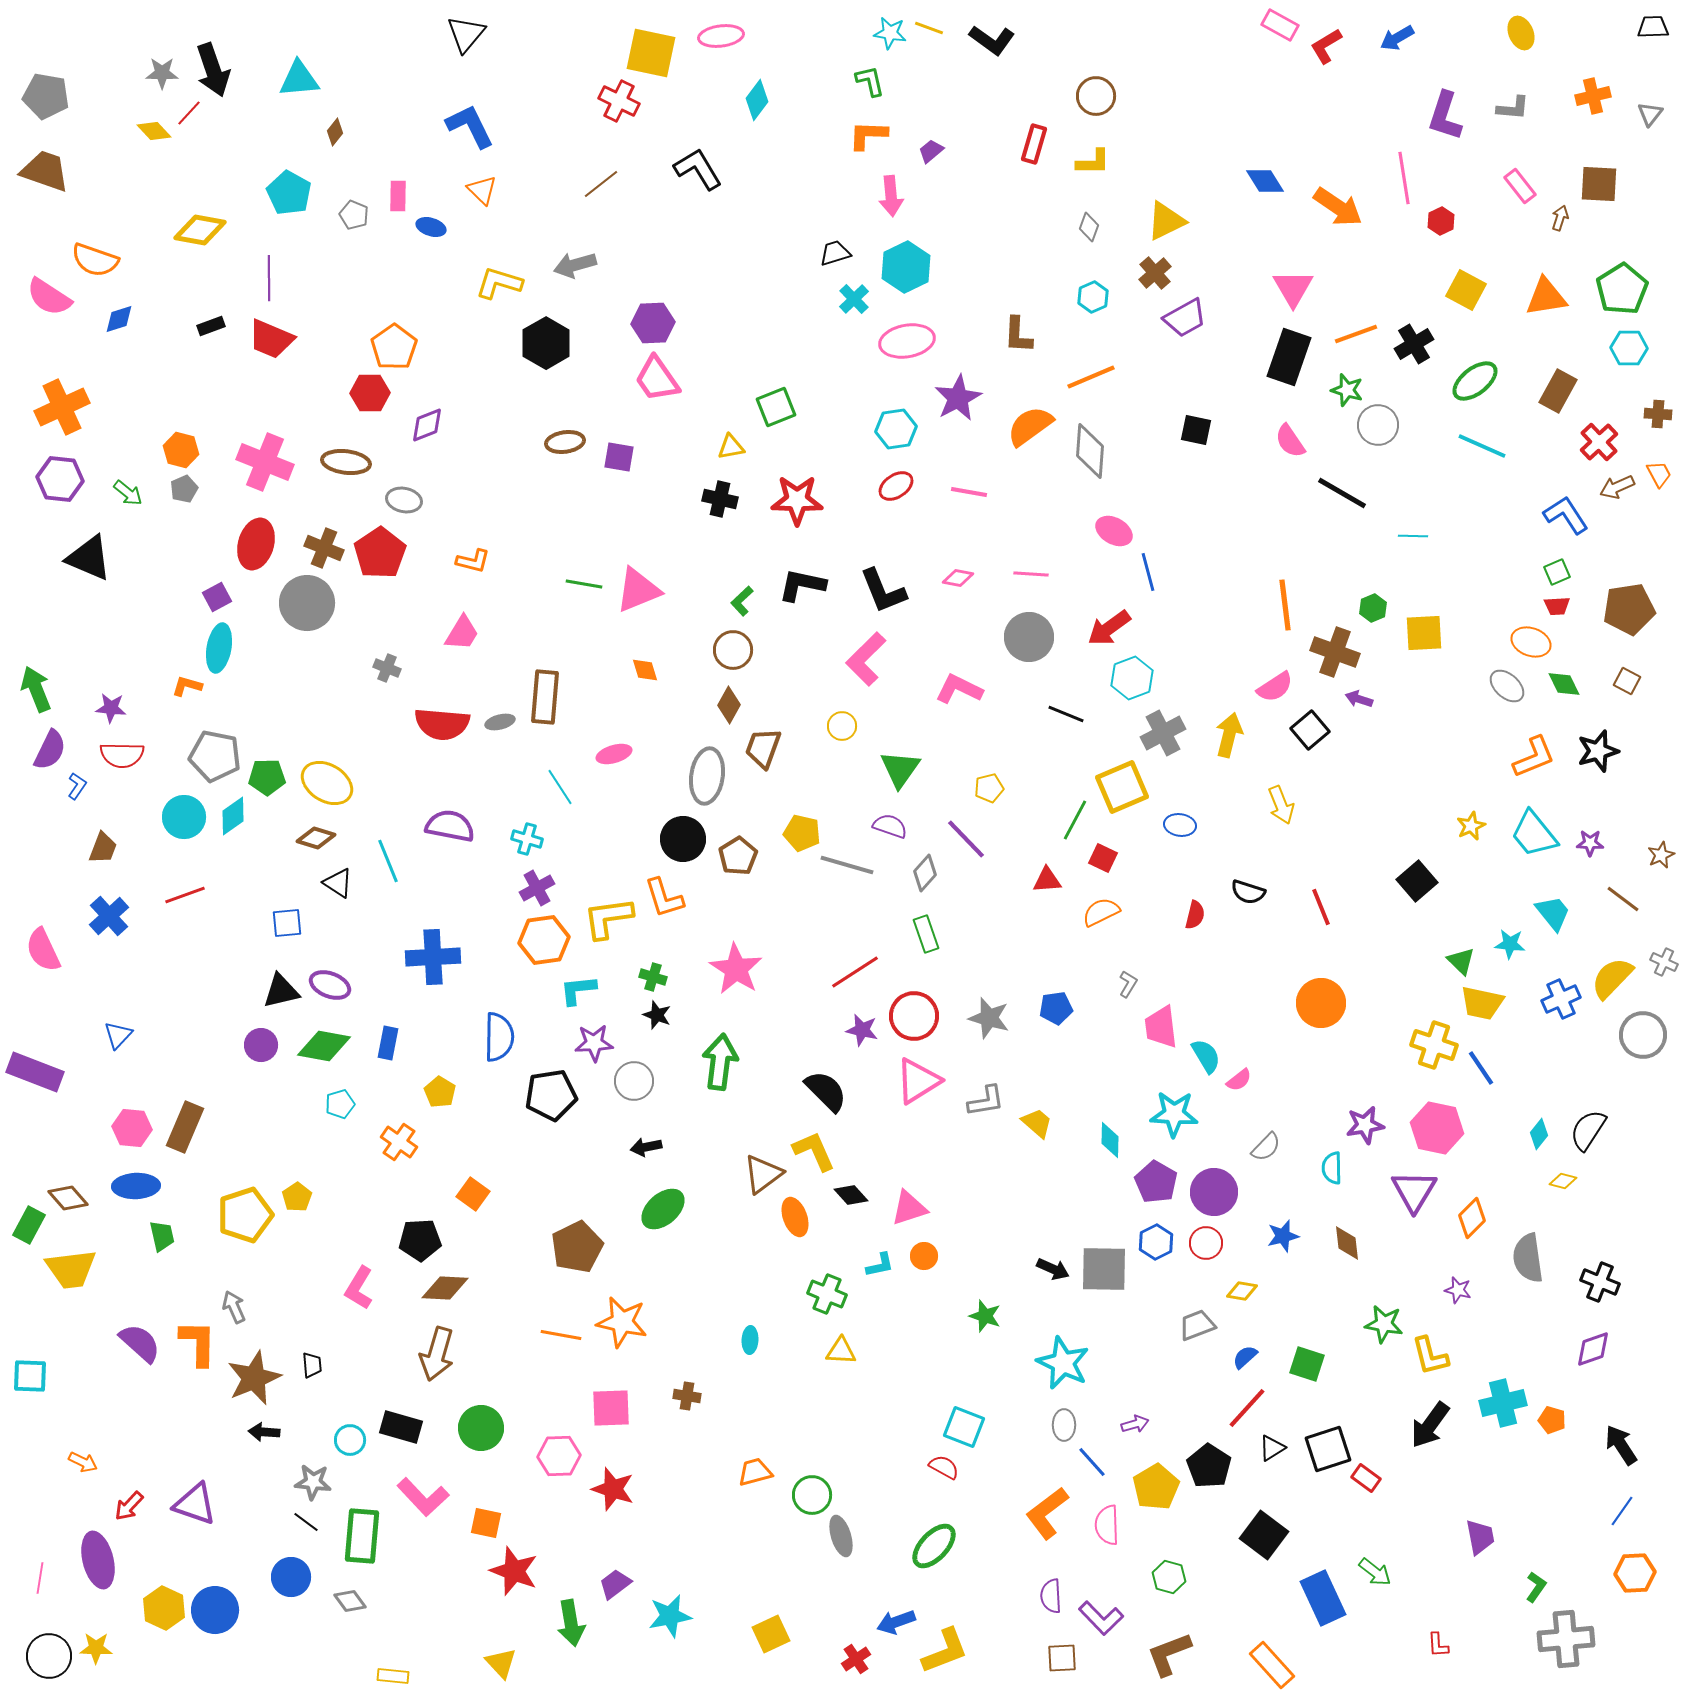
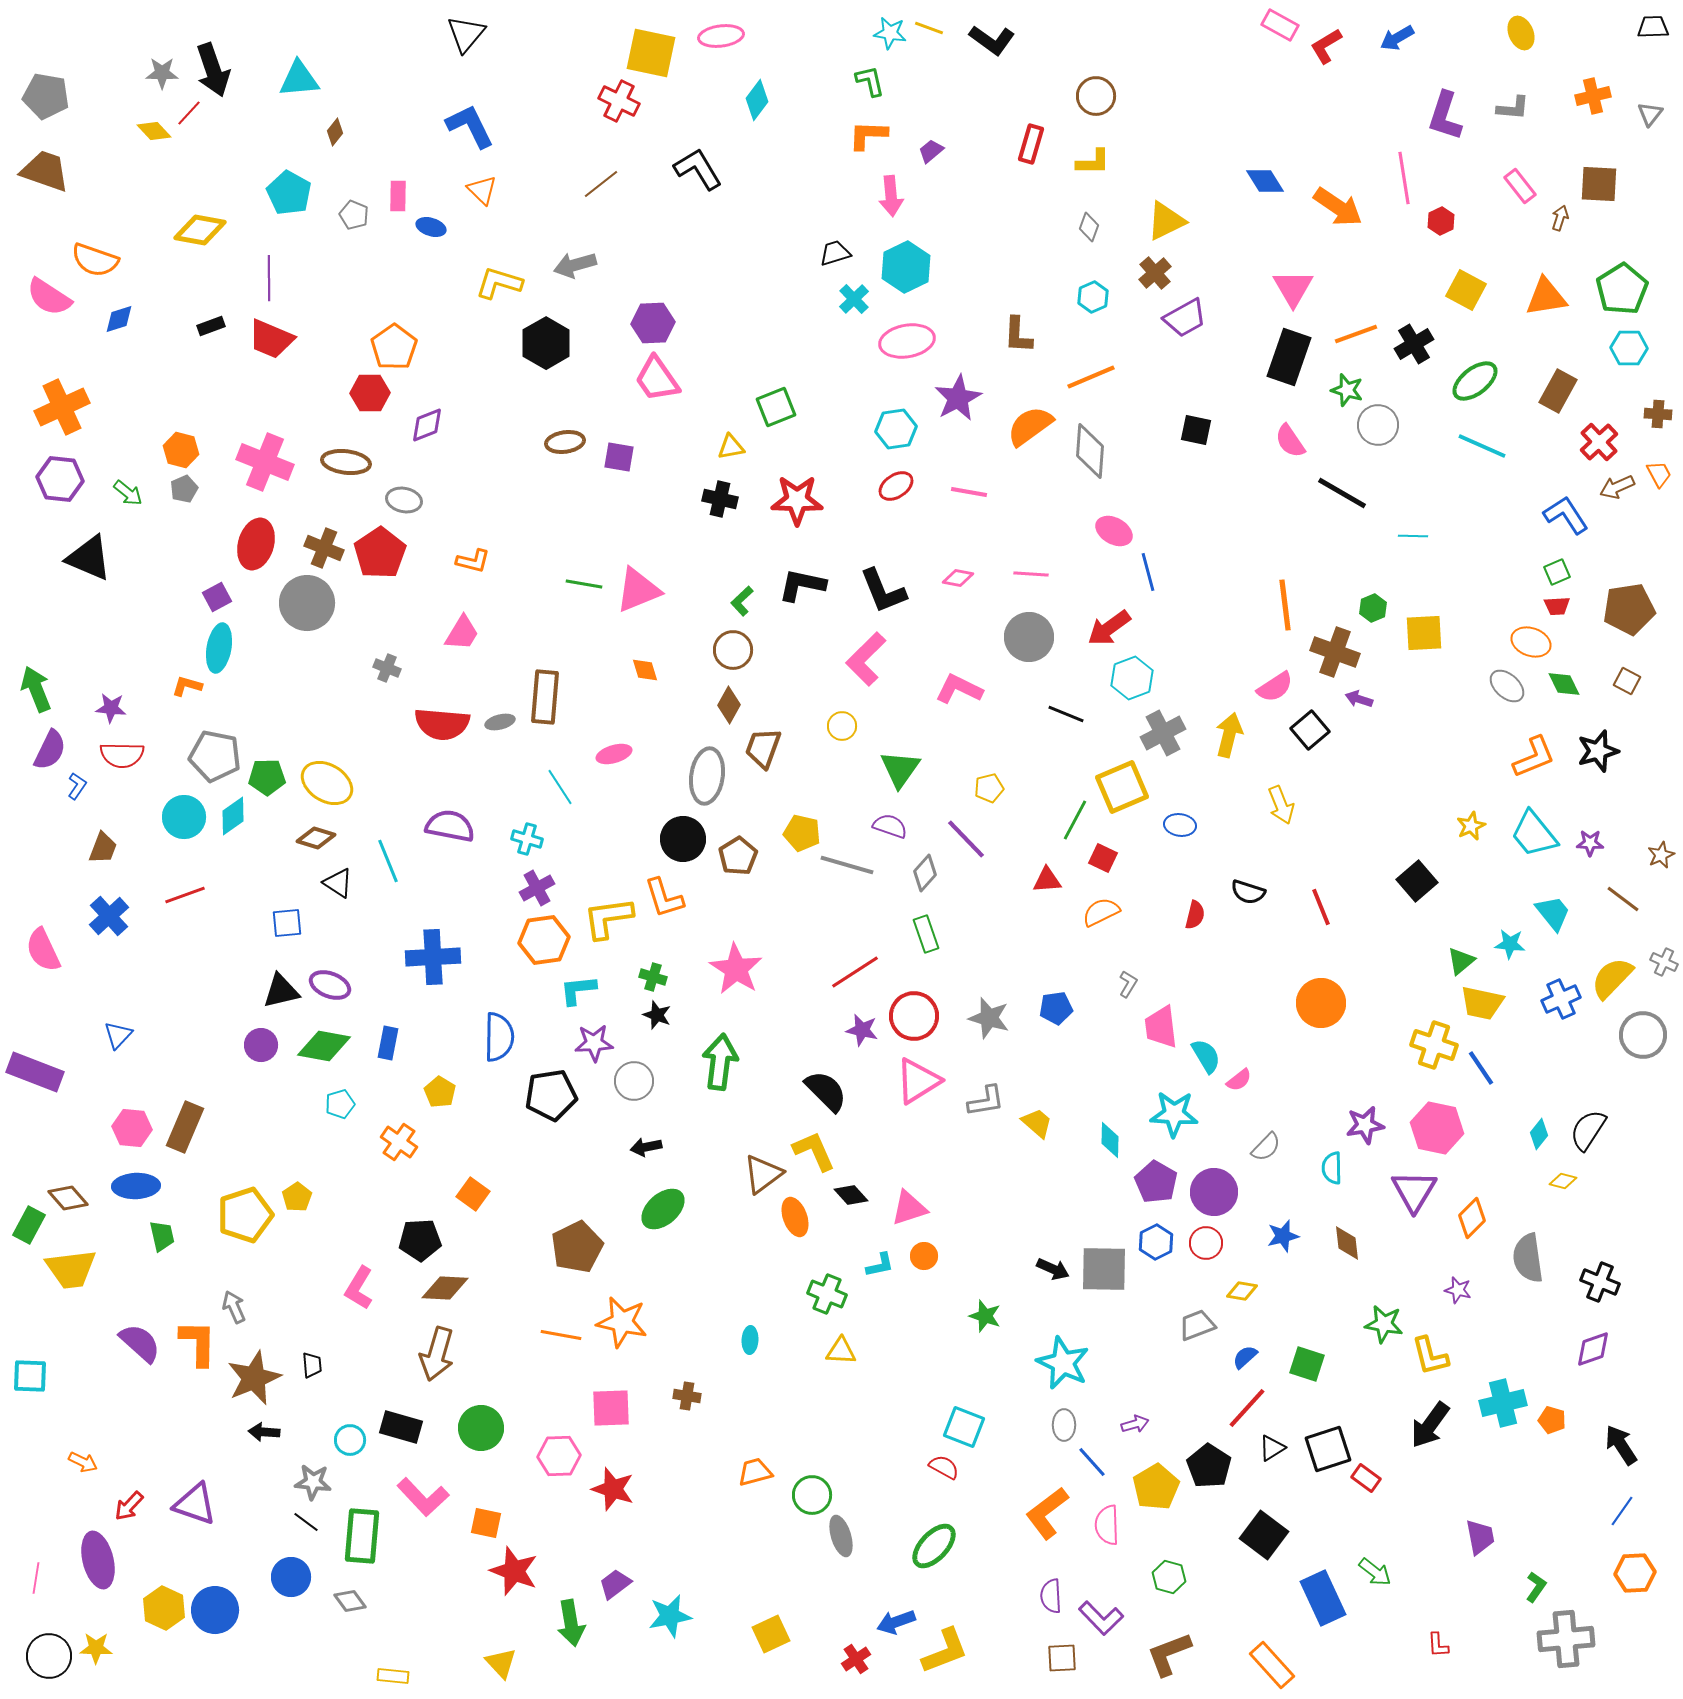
red rectangle at (1034, 144): moved 3 px left
green triangle at (1461, 961): rotated 36 degrees clockwise
pink line at (40, 1578): moved 4 px left
